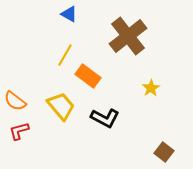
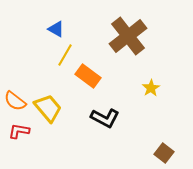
blue triangle: moved 13 px left, 15 px down
yellow trapezoid: moved 13 px left, 2 px down
red L-shape: rotated 25 degrees clockwise
brown square: moved 1 px down
